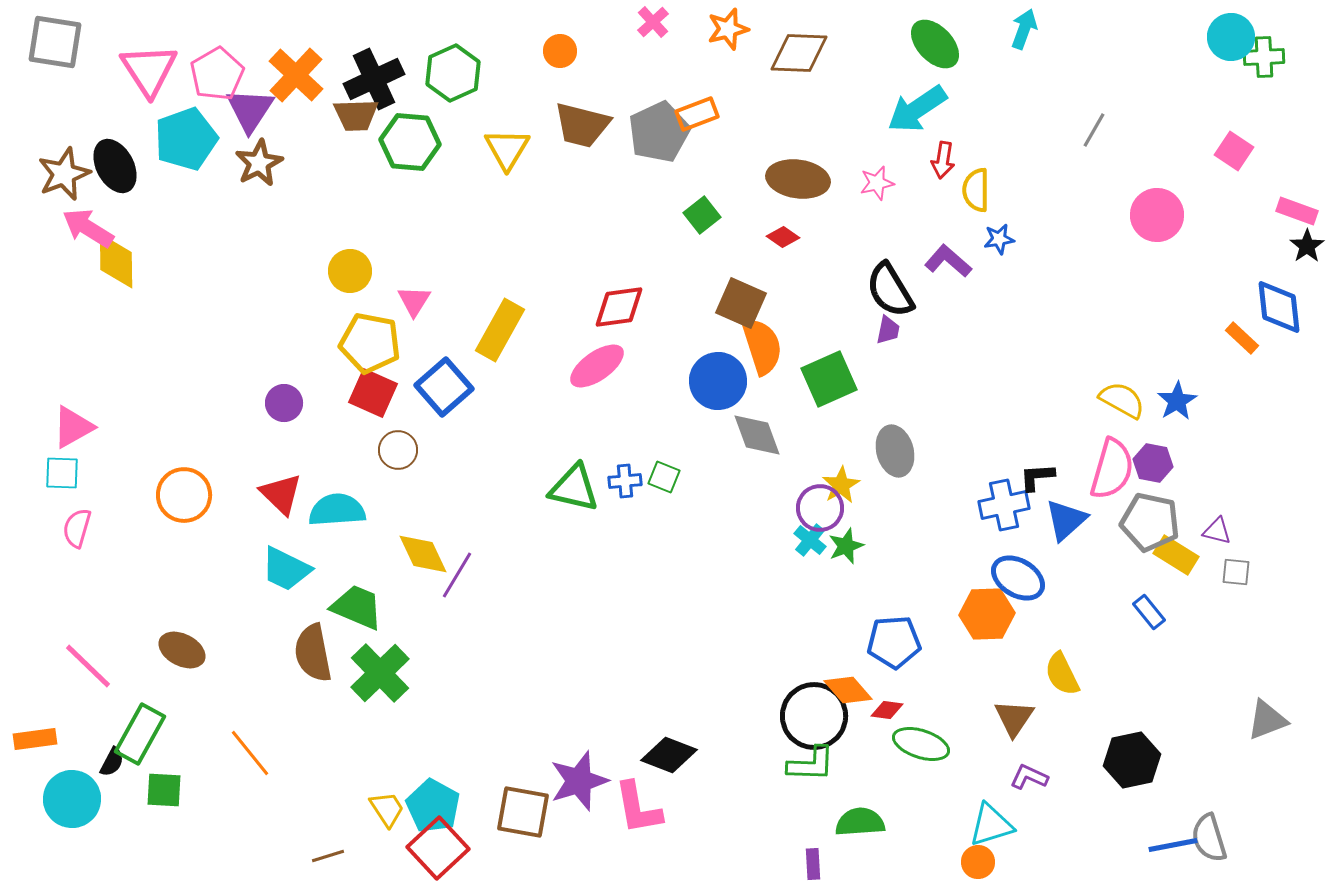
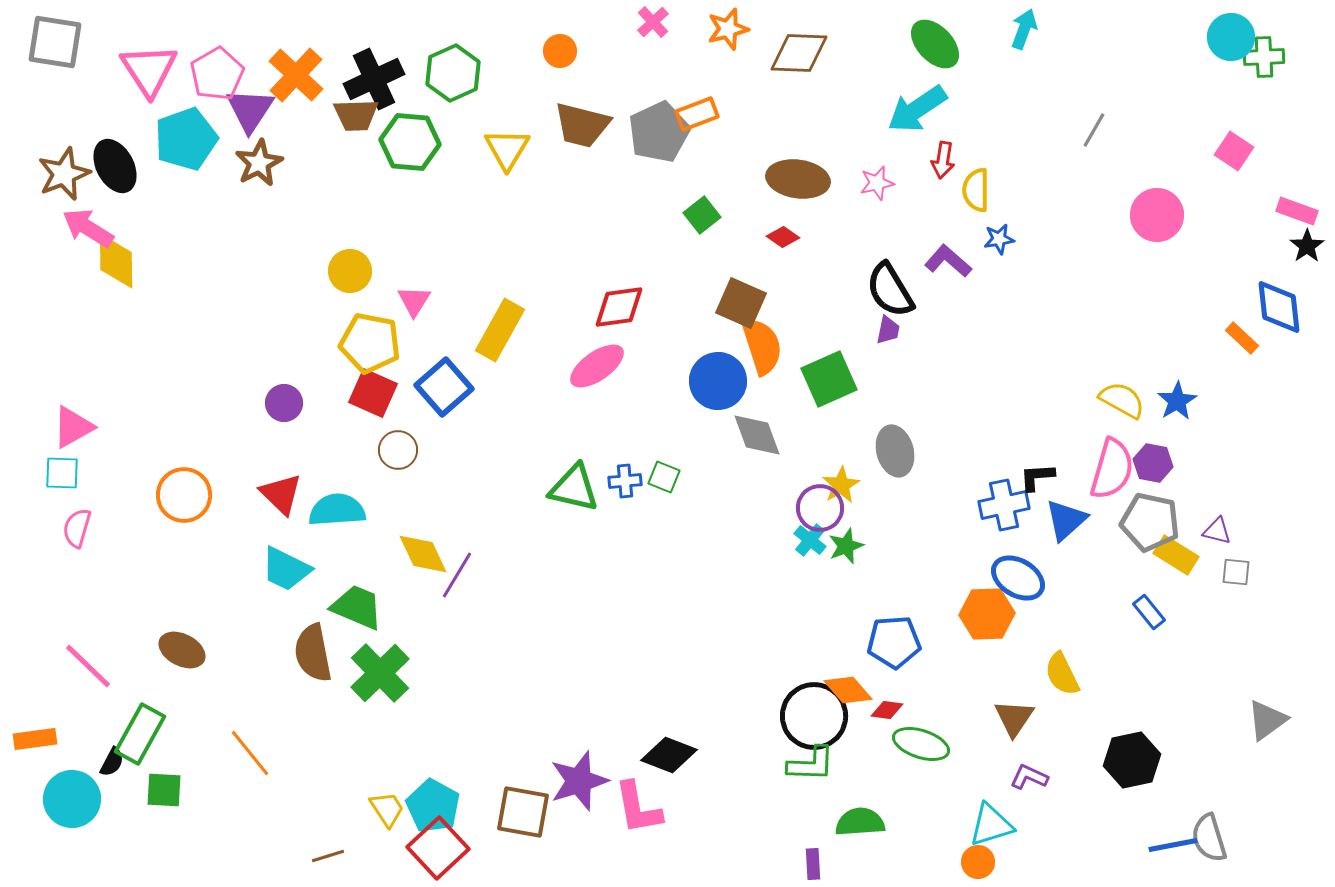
gray triangle at (1267, 720): rotated 15 degrees counterclockwise
